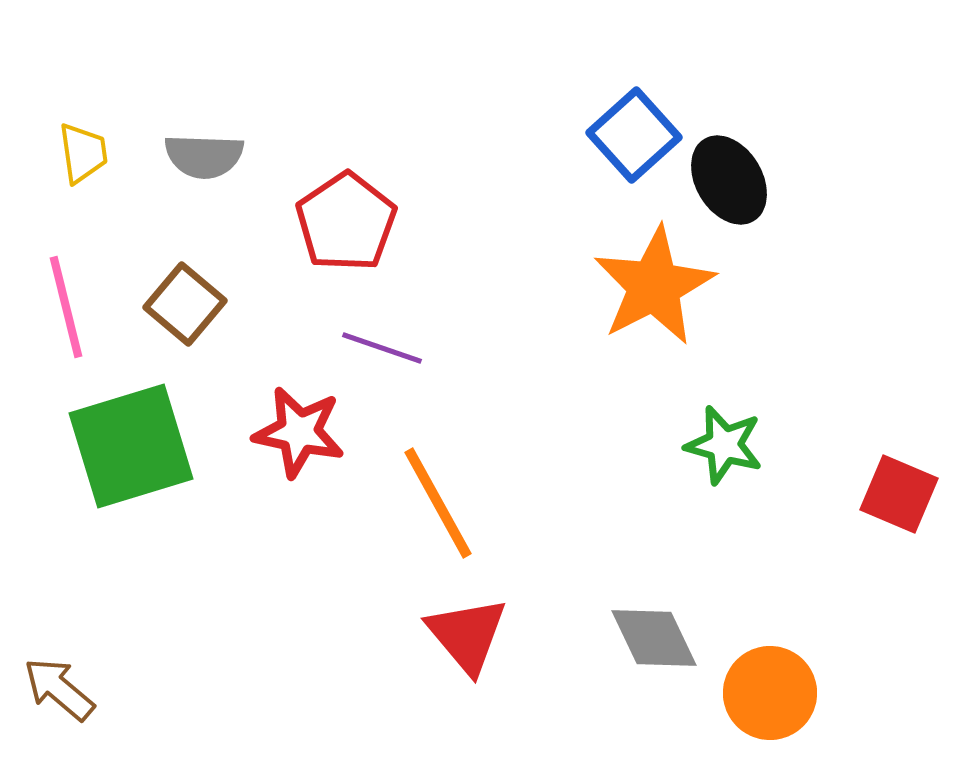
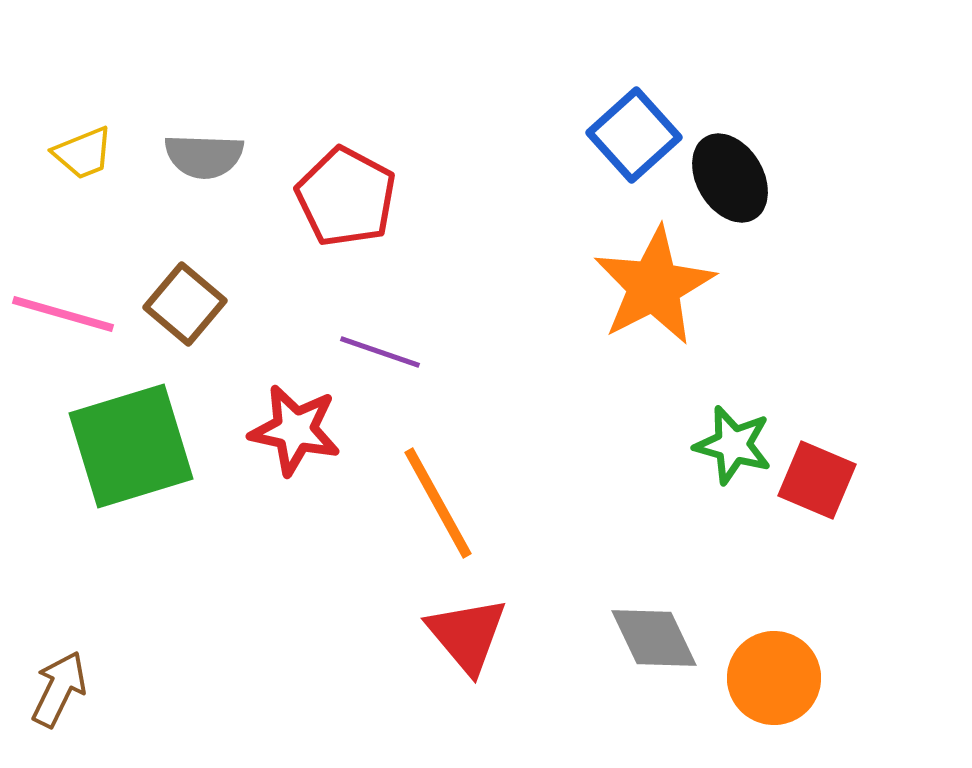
yellow trapezoid: rotated 76 degrees clockwise
black ellipse: moved 1 px right, 2 px up
red pentagon: moved 25 px up; rotated 10 degrees counterclockwise
pink line: moved 3 px left, 7 px down; rotated 60 degrees counterclockwise
purple line: moved 2 px left, 4 px down
red star: moved 4 px left, 2 px up
green star: moved 9 px right
red square: moved 82 px left, 14 px up
brown arrow: rotated 76 degrees clockwise
orange circle: moved 4 px right, 15 px up
